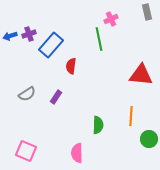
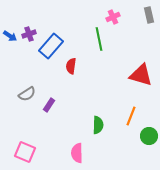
gray rectangle: moved 2 px right, 3 px down
pink cross: moved 2 px right, 2 px up
blue arrow: rotated 128 degrees counterclockwise
blue rectangle: moved 1 px down
red triangle: rotated 10 degrees clockwise
purple rectangle: moved 7 px left, 8 px down
orange line: rotated 18 degrees clockwise
green circle: moved 3 px up
pink square: moved 1 px left, 1 px down
